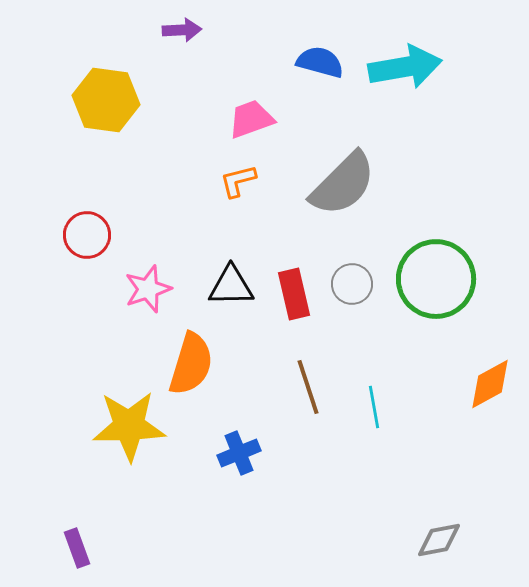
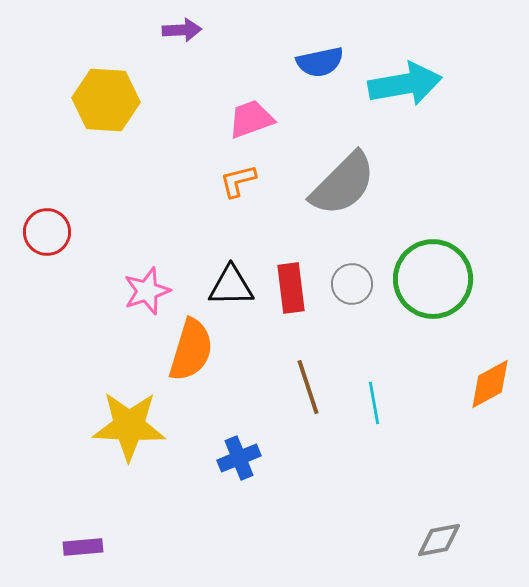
blue semicircle: rotated 153 degrees clockwise
cyan arrow: moved 17 px down
yellow hexagon: rotated 4 degrees counterclockwise
red circle: moved 40 px left, 3 px up
green circle: moved 3 px left
pink star: moved 1 px left, 2 px down
red rectangle: moved 3 px left, 6 px up; rotated 6 degrees clockwise
orange semicircle: moved 14 px up
cyan line: moved 4 px up
yellow star: rotated 4 degrees clockwise
blue cross: moved 5 px down
purple rectangle: moved 6 px right, 1 px up; rotated 75 degrees counterclockwise
